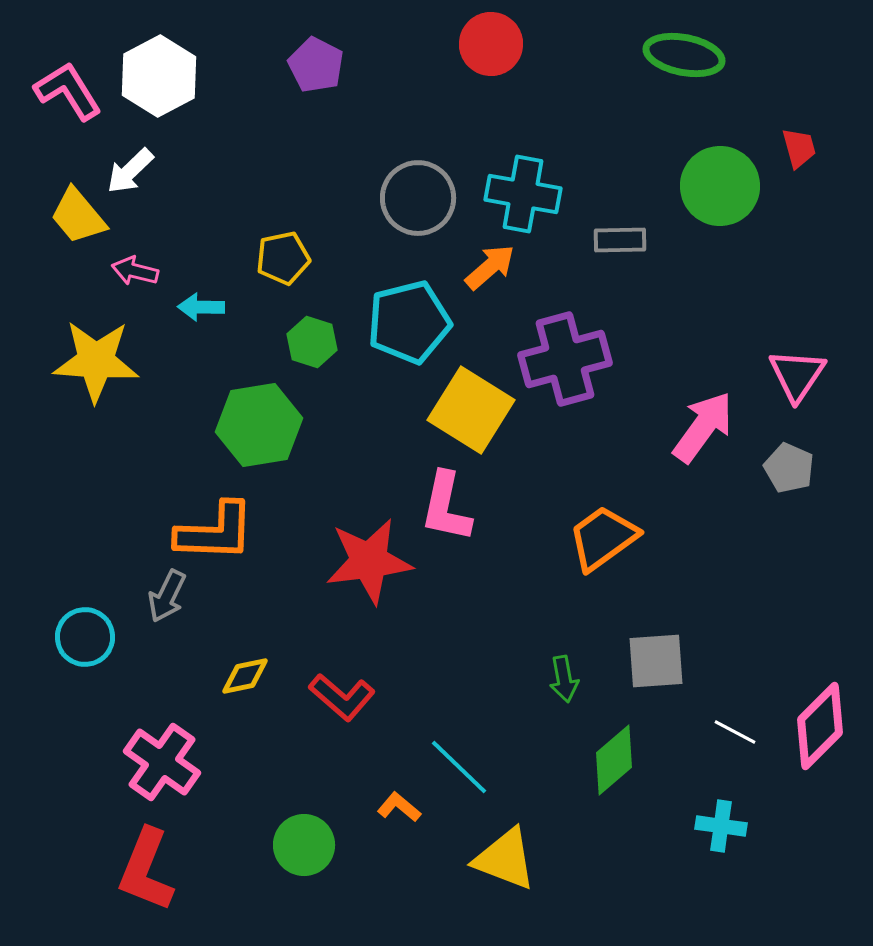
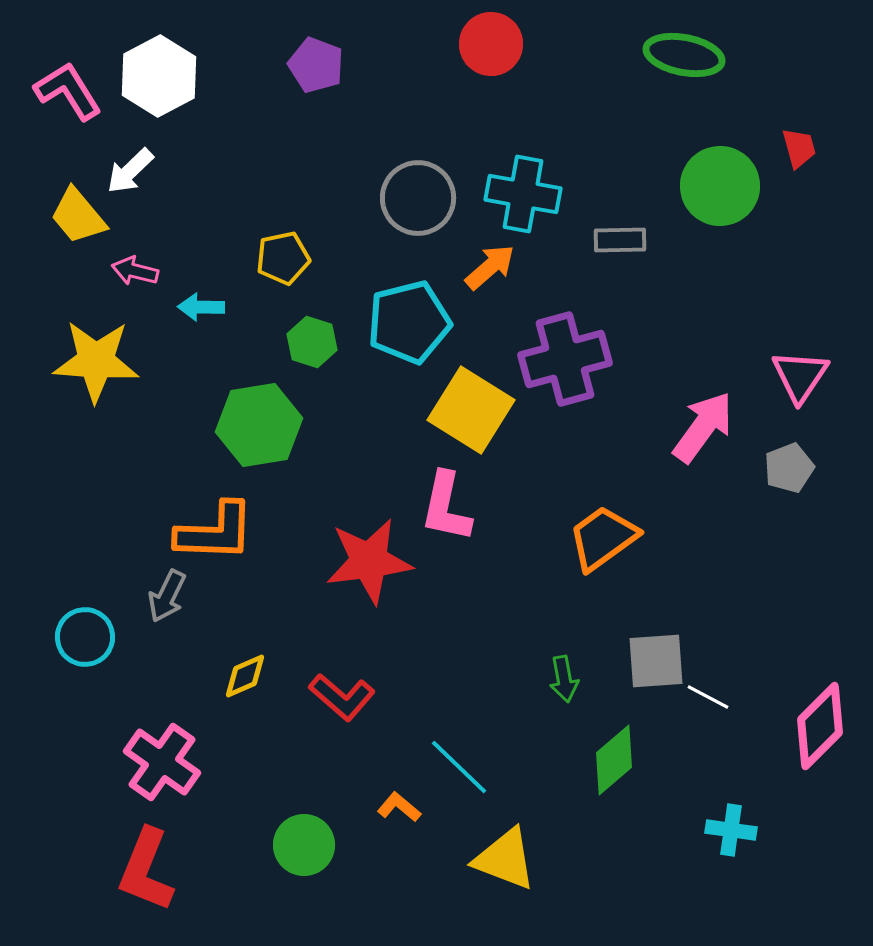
purple pentagon at (316, 65): rotated 6 degrees counterclockwise
pink triangle at (797, 375): moved 3 px right, 1 px down
gray pentagon at (789, 468): rotated 27 degrees clockwise
yellow diamond at (245, 676): rotated 12 degrees counterclockwise
white line at (735, 732): moved 27 px left, 35 px up
cyan cross at (721, 826): moved 10 px right, 4 px down
